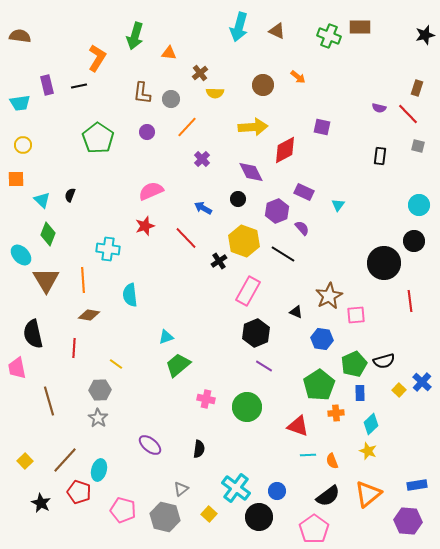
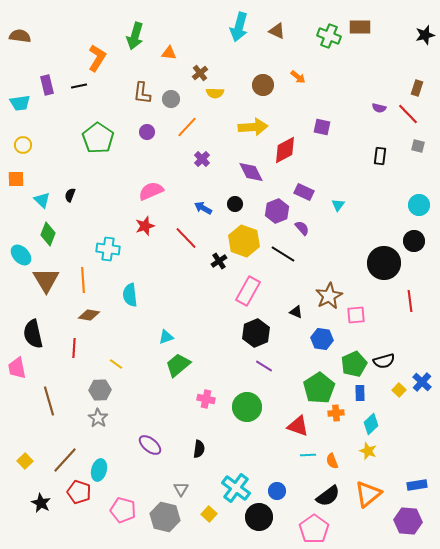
black circle at (238, 199): moved 3 px left, 5 px down
green pentagon at (319, 385): moved 3 px down
gray triangle at (181, 489): rotated 21 degrees counterclockwise
